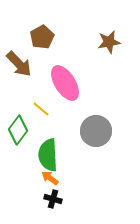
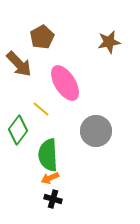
orange arrow: rotated 60 degrees counterclockwise
